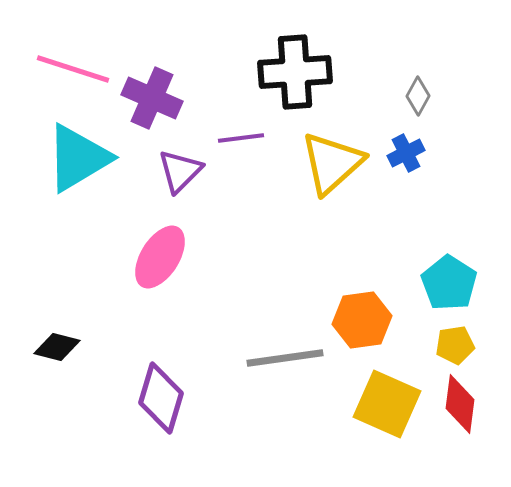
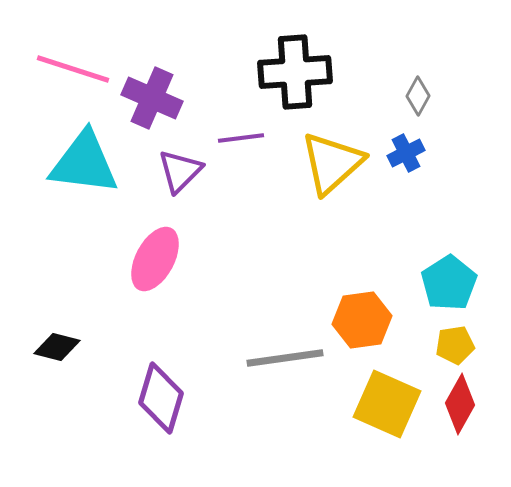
cyan triangle: moved 6 px right, 5 px down; rotated 38 degrees clockwise
pink ellipse: moved 5 px left, 2 px down; rotated 4 degrees counterclockwise
cyan pentagon: rotated 6 degrees clockwise
red diamond: rotated 22 degrees clockwise
